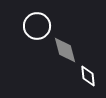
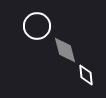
white diamond: moved 2 px left, 1 px up
